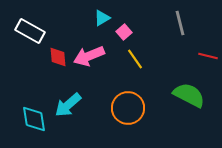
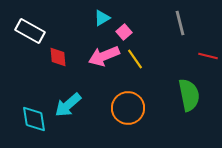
pink arrow: moved 15 px right
green semicircle: rotated 52 degrees clockwise
